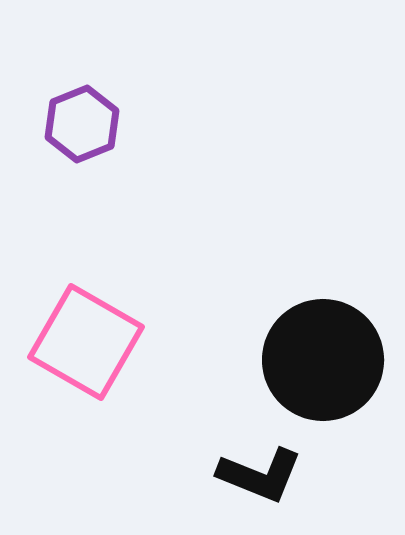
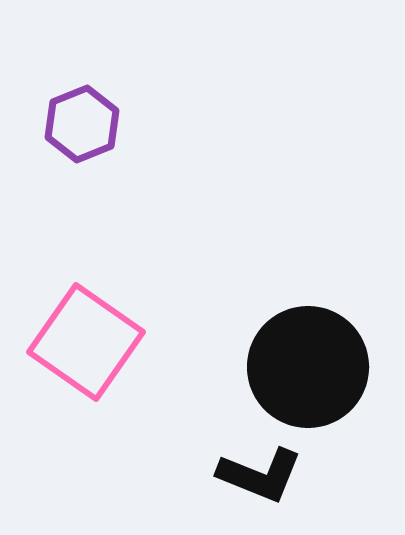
pink square: rotated 5 degrees clockwise
black circle: moved 15 px left, 7 px down
